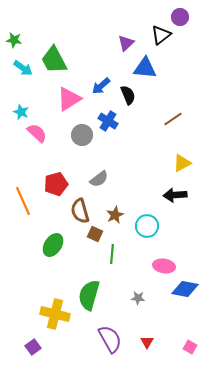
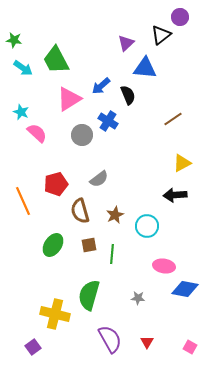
green trapezoid: moved 2 px right
brown square: moved 6 px left, 11 px down; rotated 35 degrees counterclockwise
